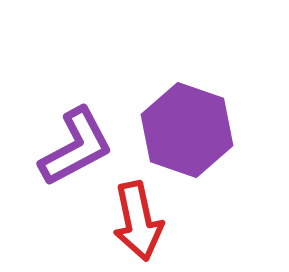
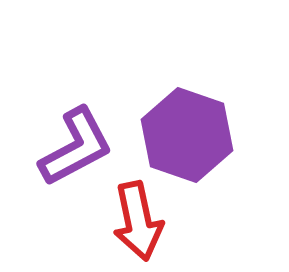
purple hexagon: moved 5 px down
